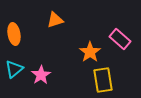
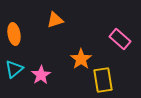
orange star: moved 9 px left, 7 px down
